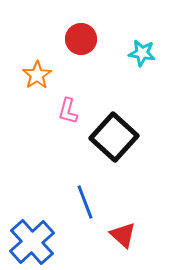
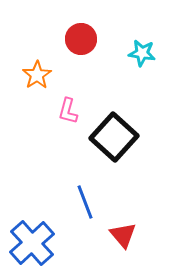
red triangle: rotated 8 degrees clockwise
blue cross: moved 1 px down
